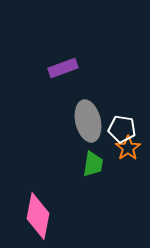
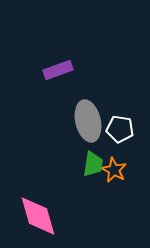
purple rectangle: moved 5 px left, 2 px down
white pentagon: moved 2 px left
orange star: moved 14 px left, 22 px down; rotated 10 degrees counterclockwise
pink diamond: rotated 27 degrees counterclockwise
